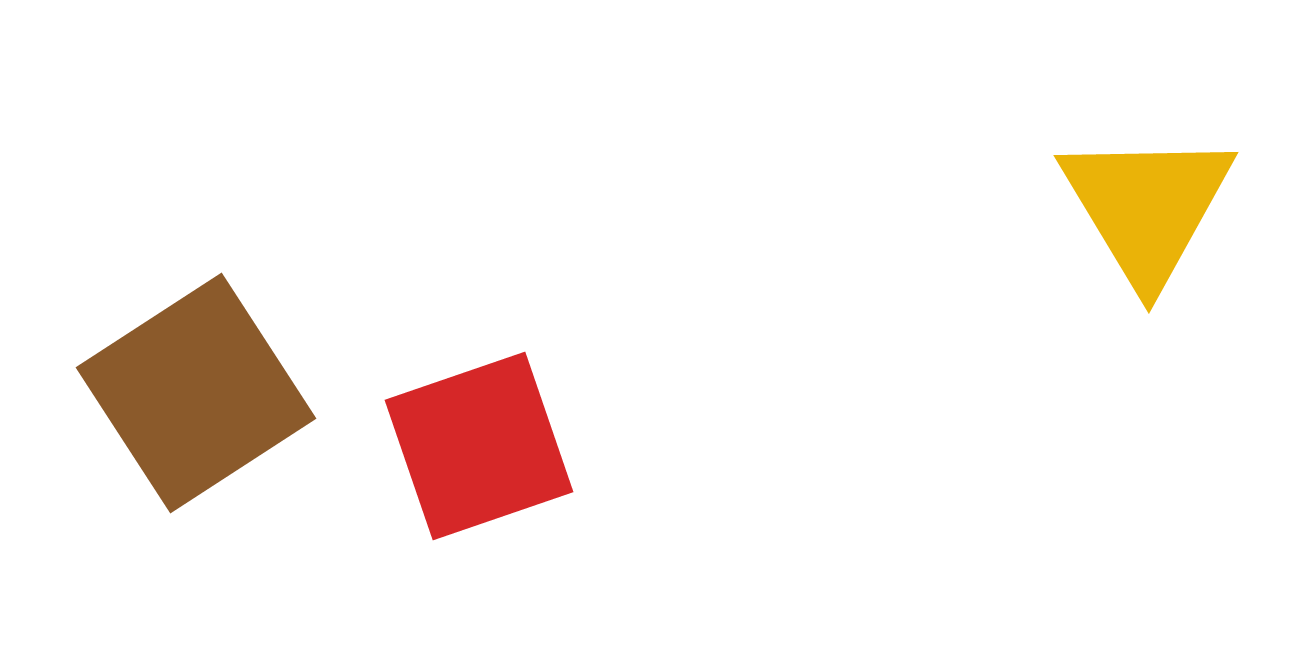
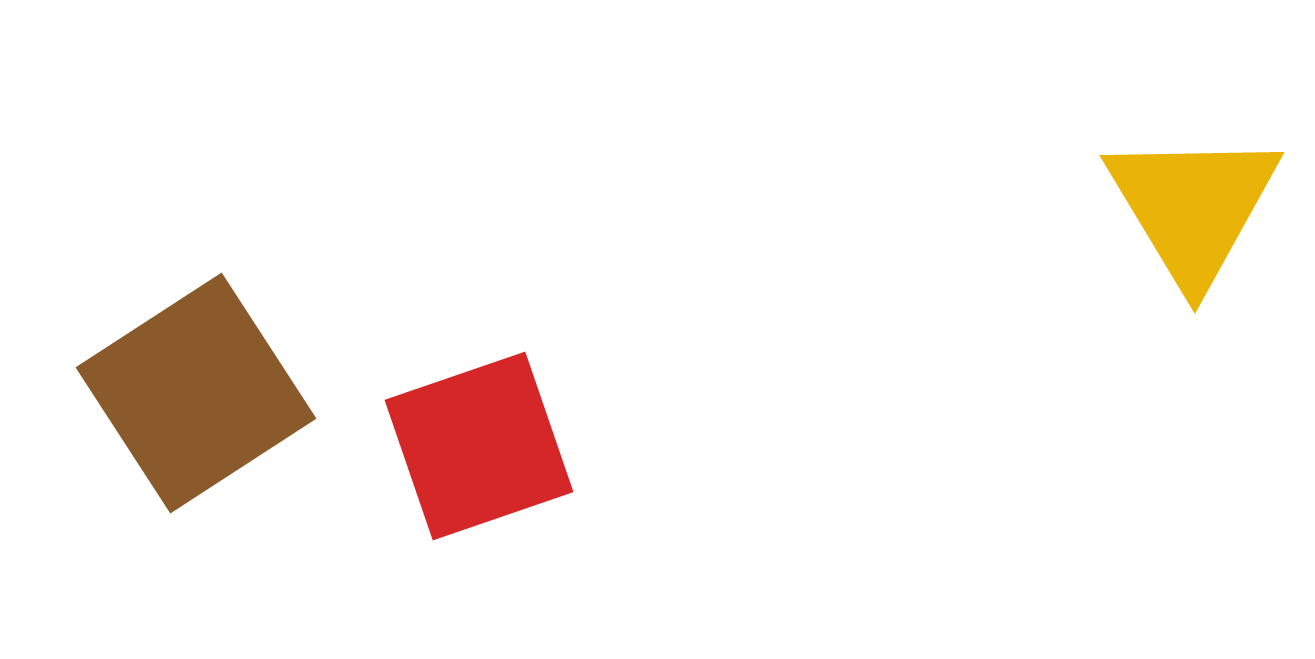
yellow triangle: moved 46 px right
